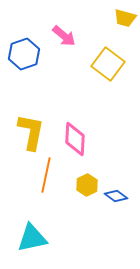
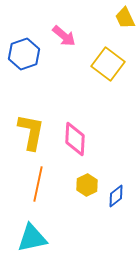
yellow trapezoid: rotated 50 degrees clockwise
orange line: moved 8 px left, 9 px down
blue diamond: rotated 75 degrees counterclockwise
